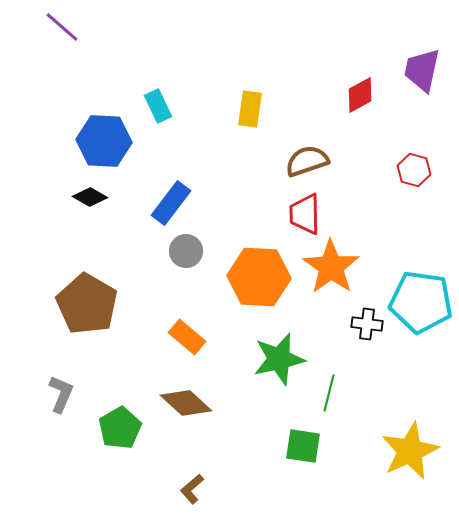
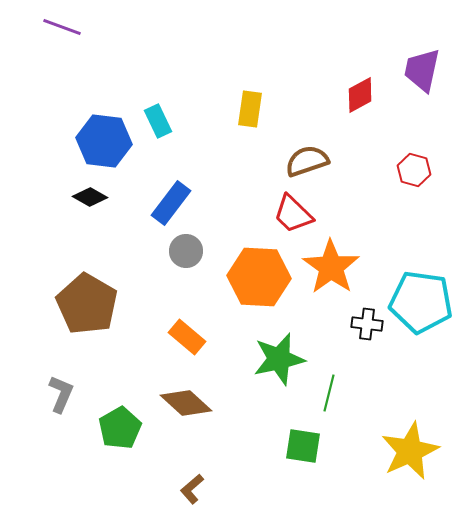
purple line: rotated 21 degrees counterclockwise
cyan rectangle: moved 15 px down
blue hexagon: rotated 4 degrees clockwise
red trapezoid: moved 12 px left; rotated 45 degrees counterclockwise
